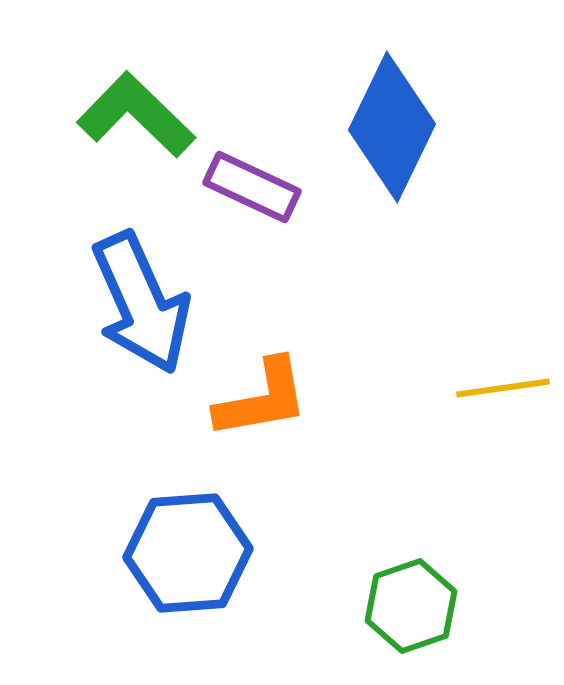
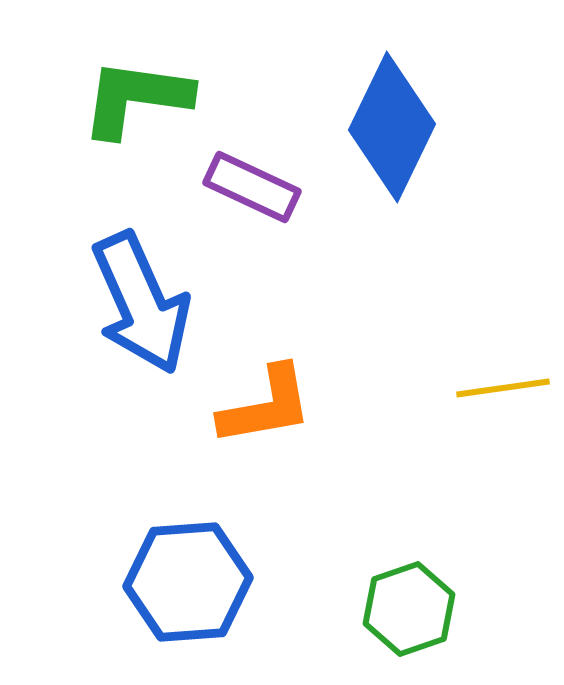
green L-shape: moved 17 px up; rotated 36 degrees counterclockwise
orange L-shape: moved 4 px right, 7 px down
blue hexagon: moved 29 px down
green hexagon: moved 2 px left, 3 px down
